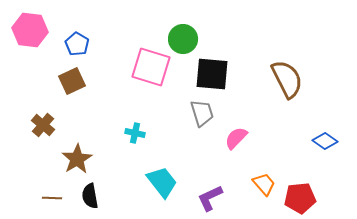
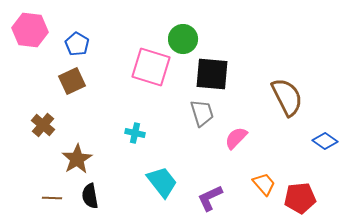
brown semicircle: moved 18 px down
